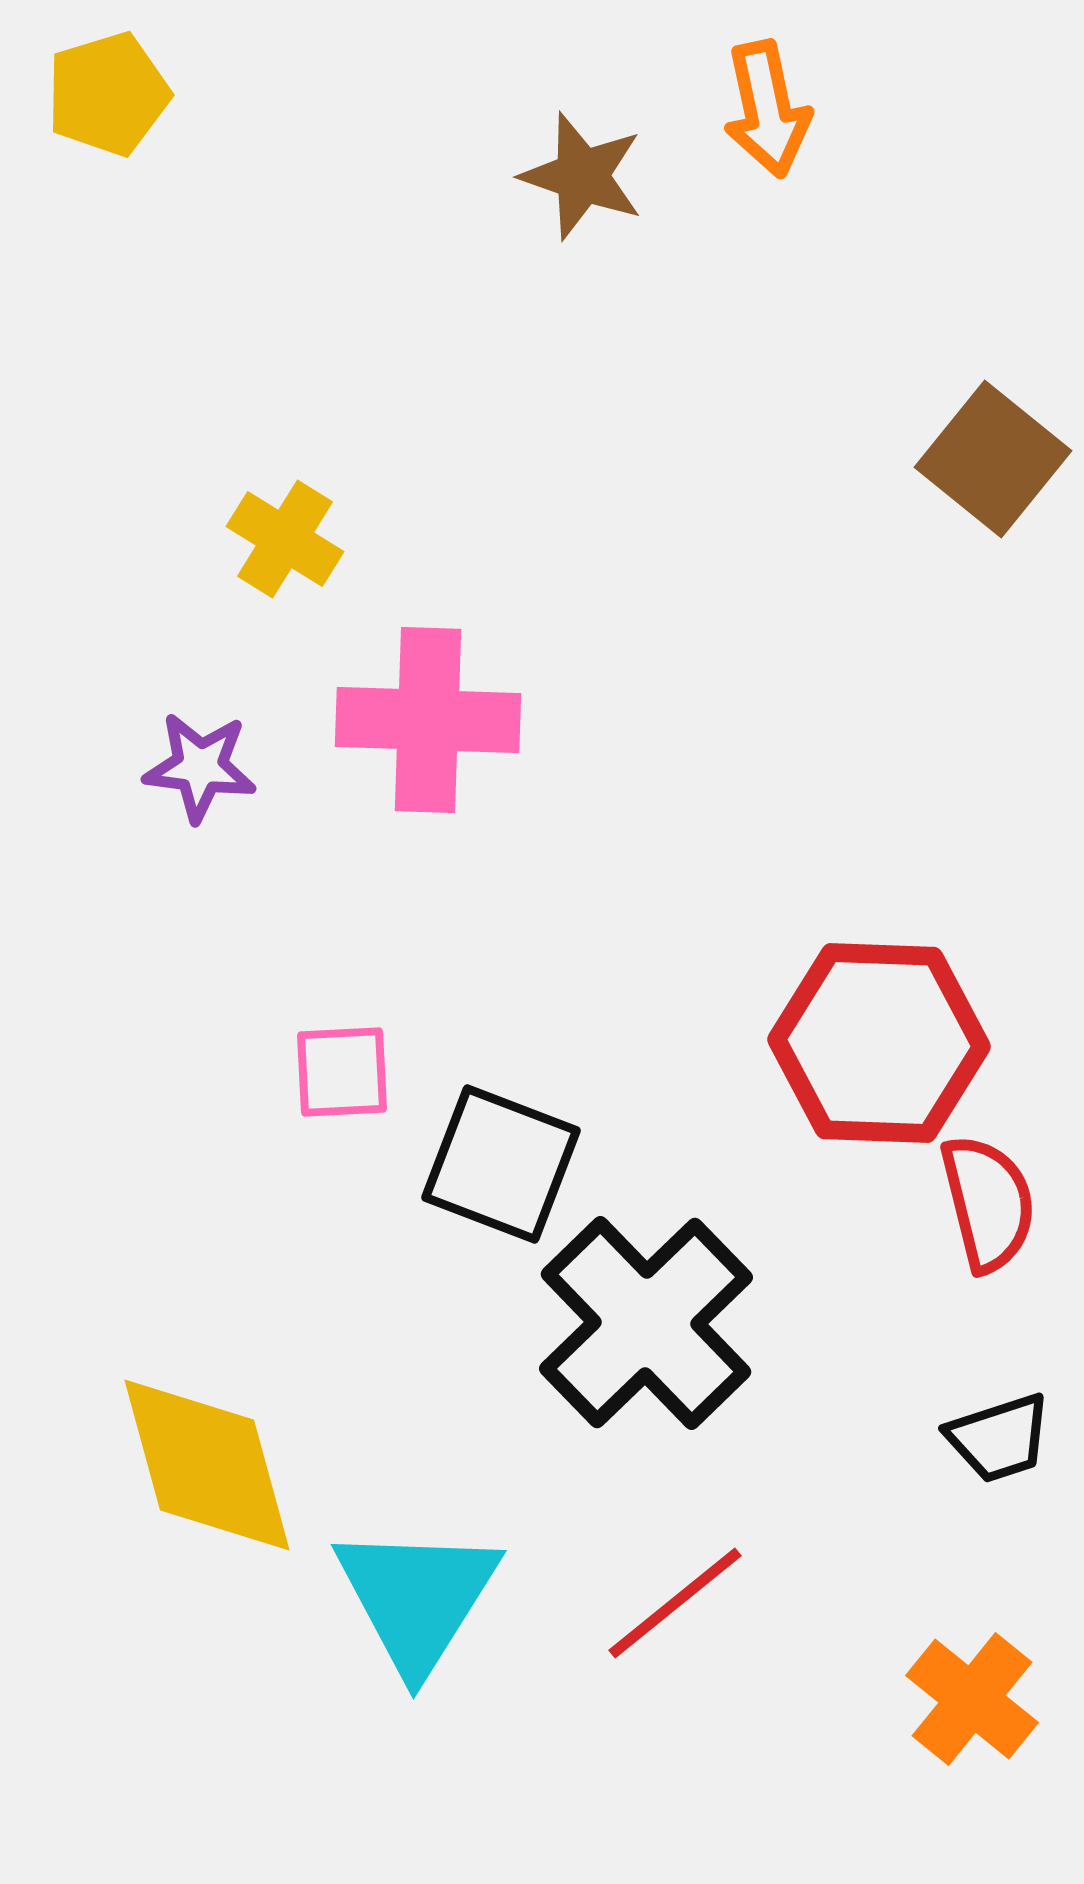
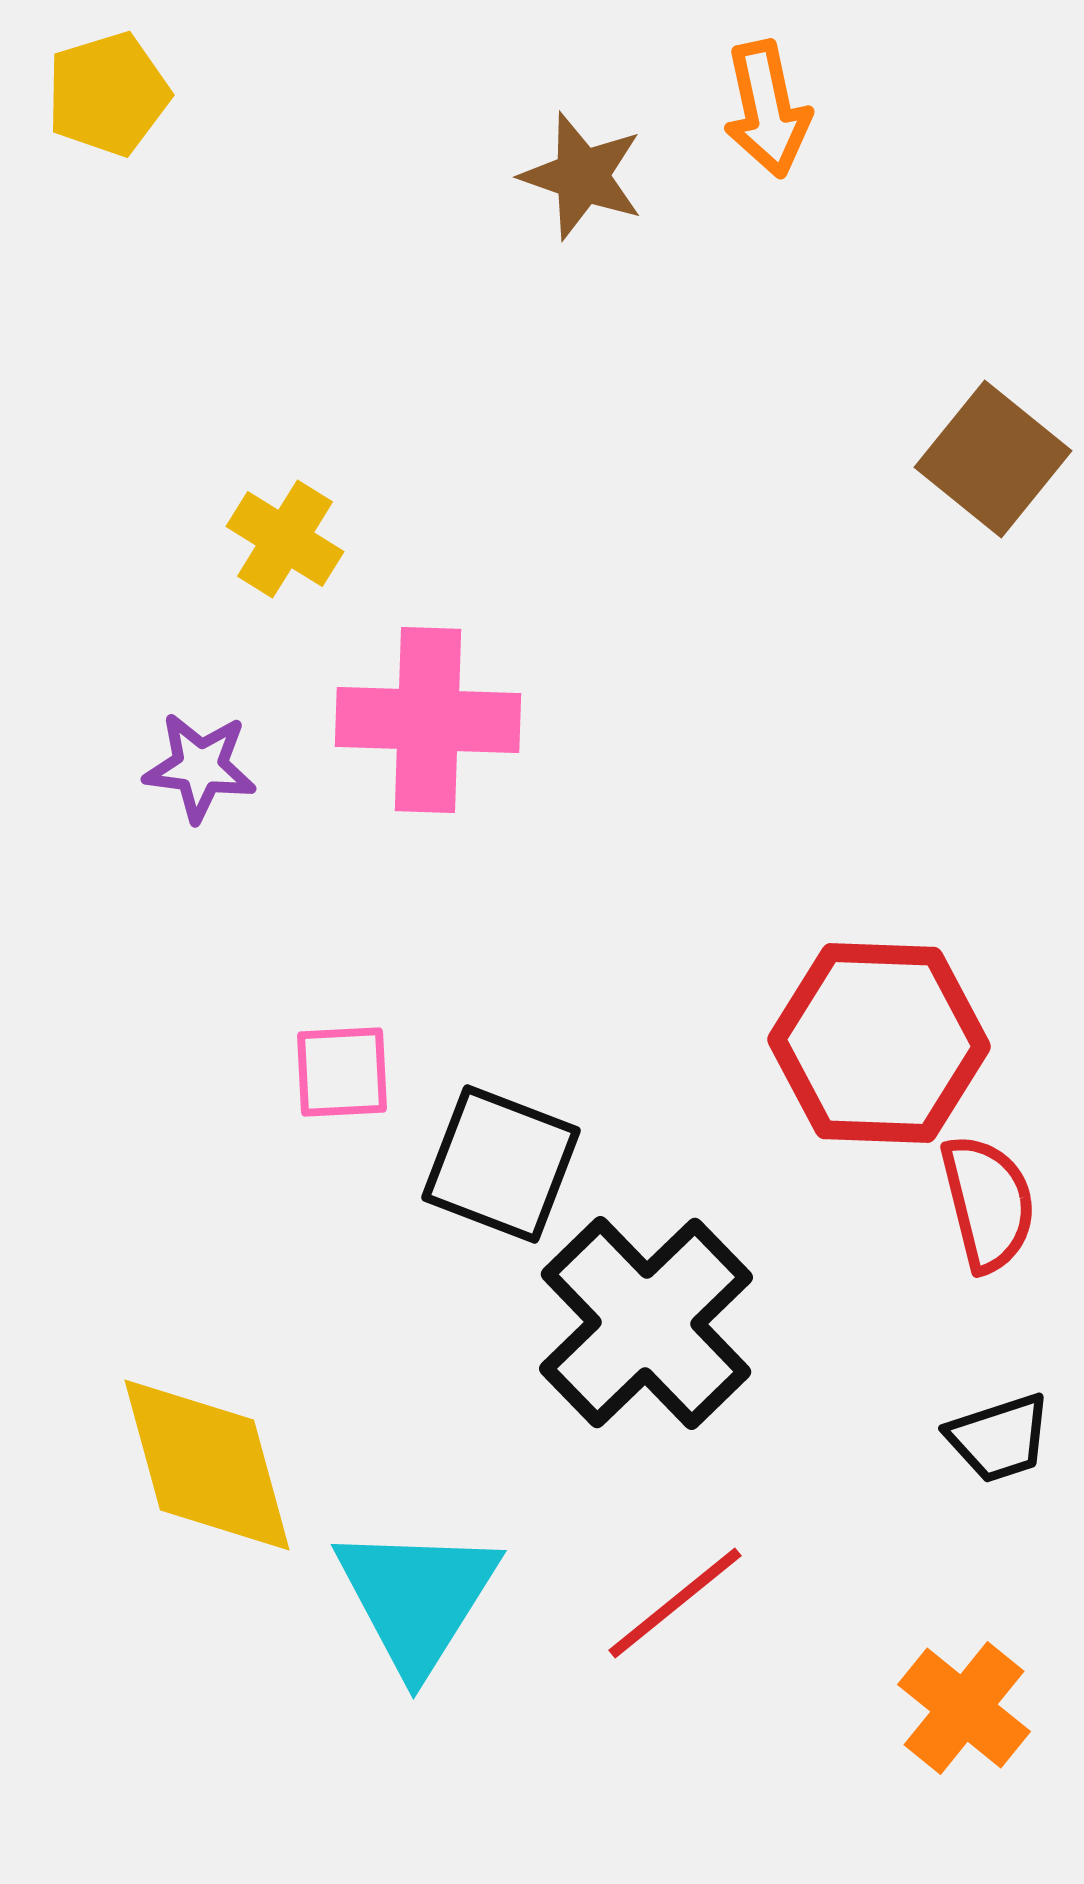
orange cross: moved 8 px left, 9 px down
